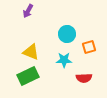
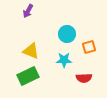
yellow triangle: moved 1 px up
